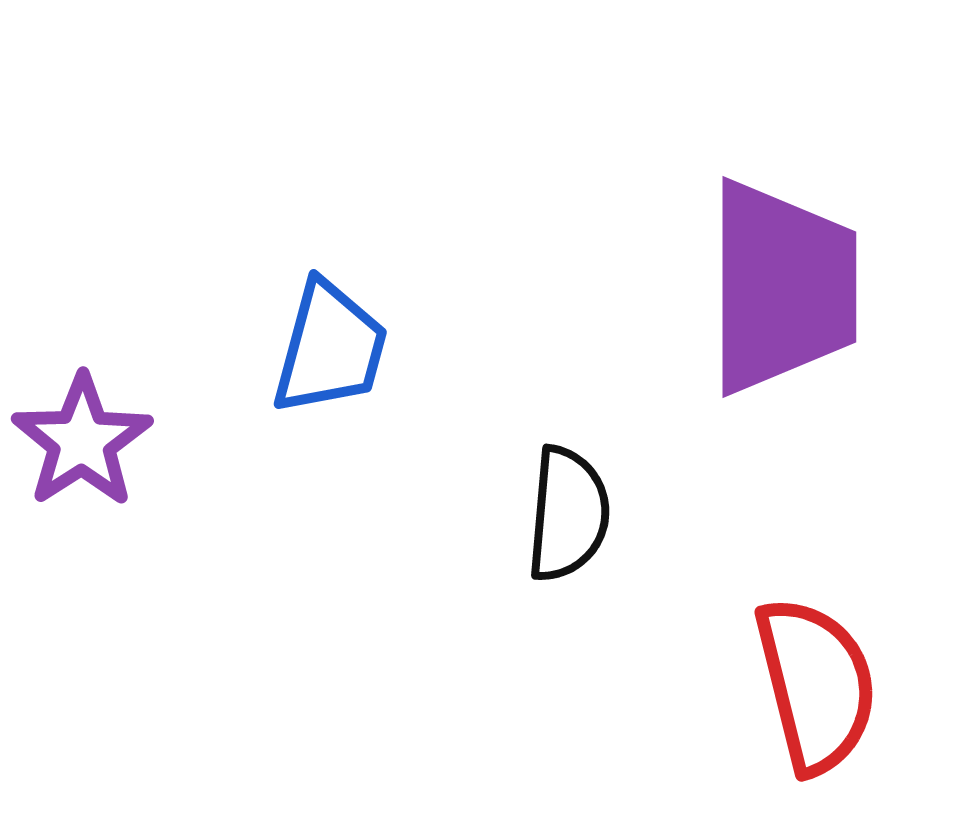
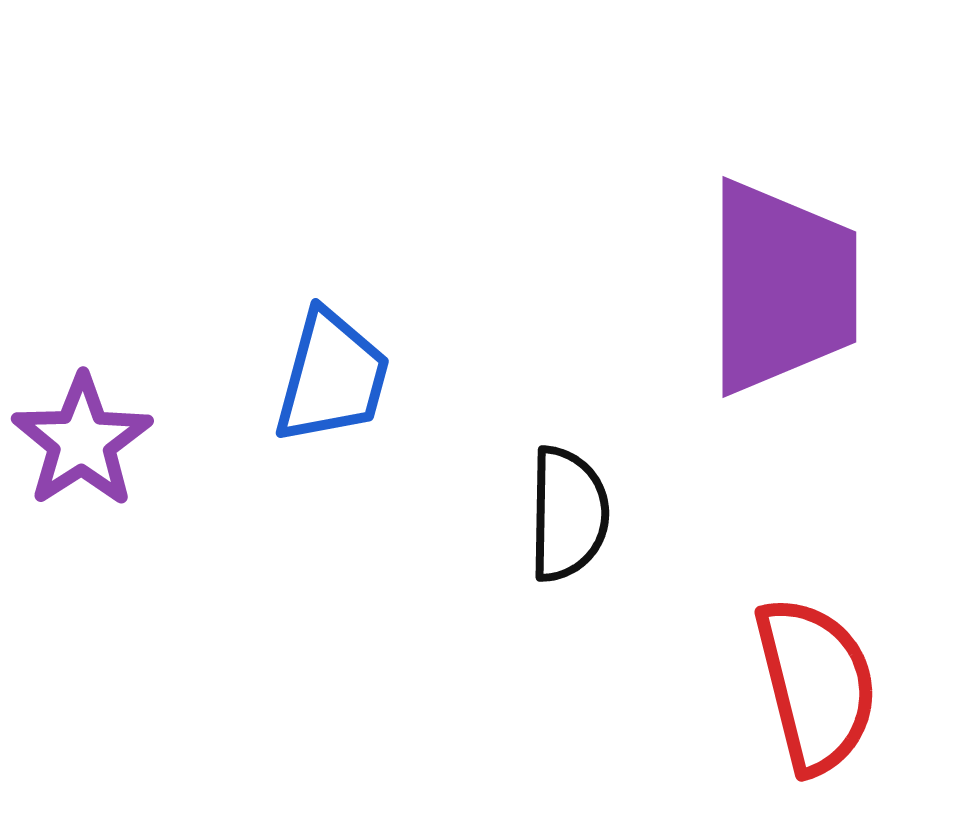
blue trapezoid: moved 2 px right, 29 px down
black semicircle: rotated 4 degrees counterclockwise
